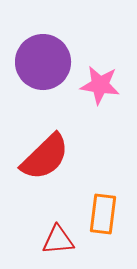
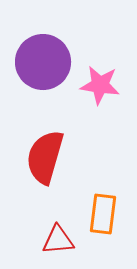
red semicircle: rotated 150 degrees clockwise
